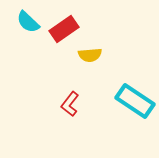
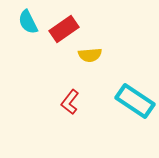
cyan semicircle: rotated 20 degrees clockwise
red L-shape: moved 2 px up
